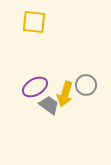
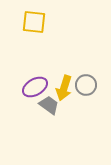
yellow arrow: moved 1 px left, 6 px up
